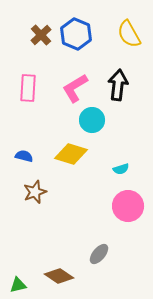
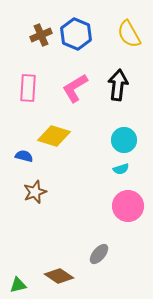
brown cross: rotated 20 degrees clockwise
cyan circle: moved 32 px right, 20 px down
yellow diamond: moved 17 px left, 18 px up
